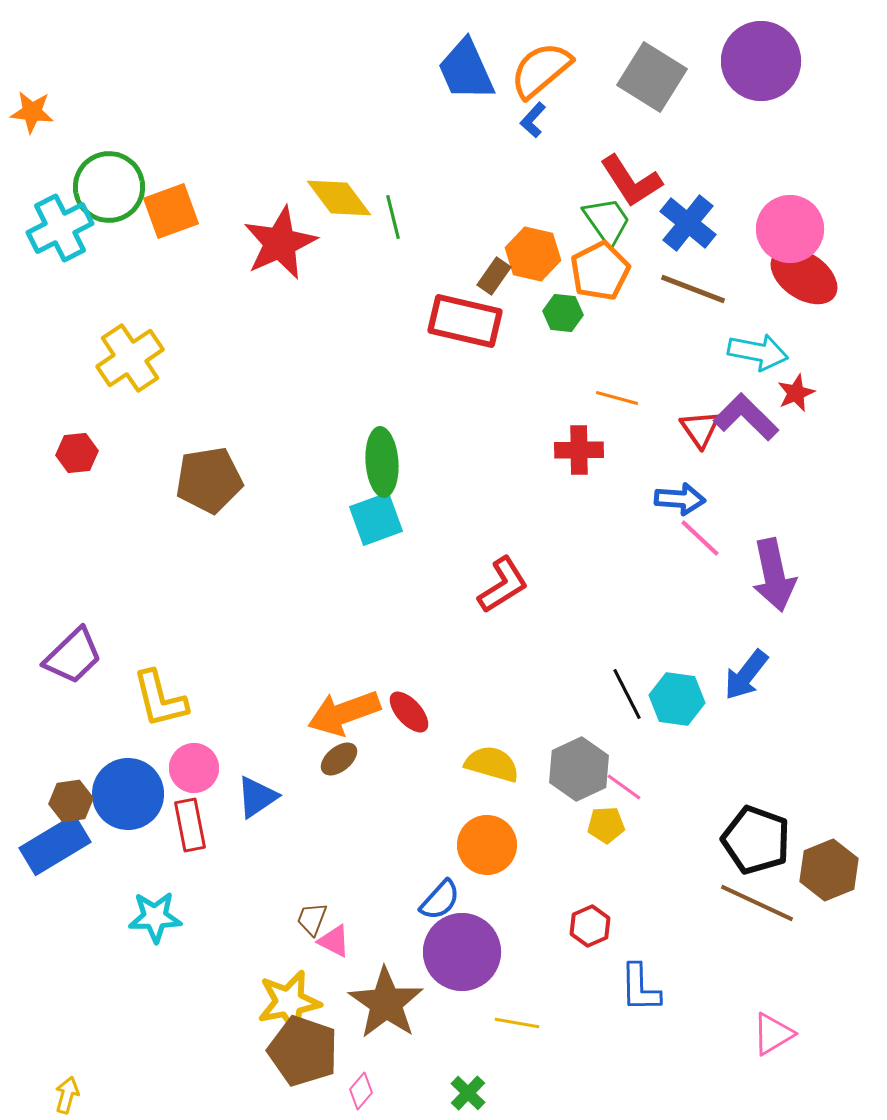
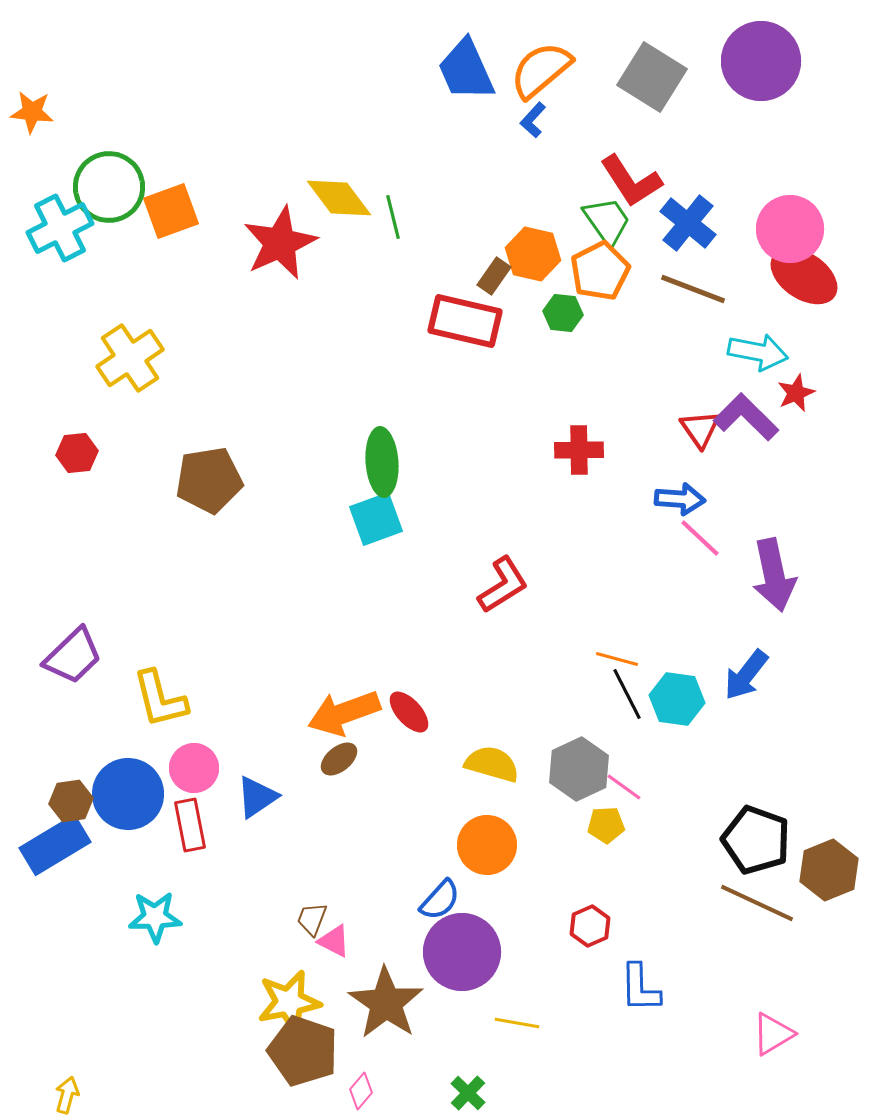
orange line at (617, 398): moved 261 px down
